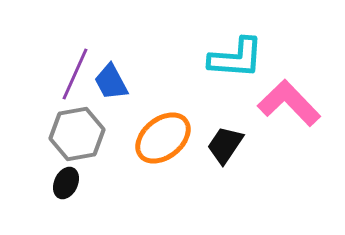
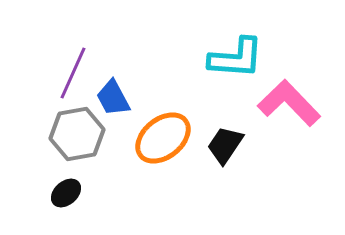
purple line: moved 2 px left, 1 px up
blue trapezoid: moved 2 px right, 16 px down
black ellipse: moved 10 px down; rotated 24 degrees clockwise
